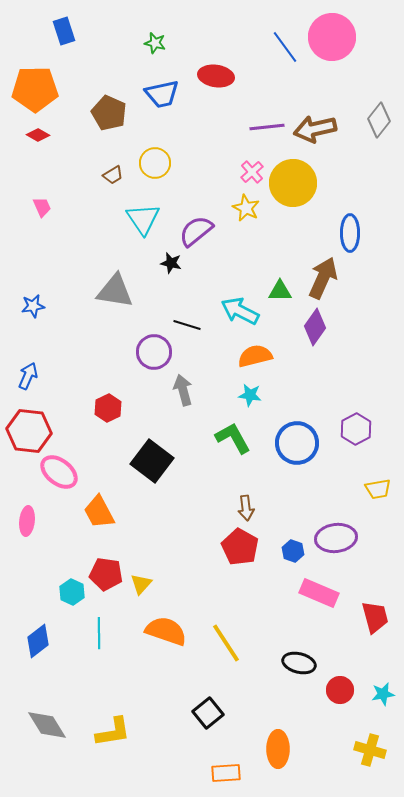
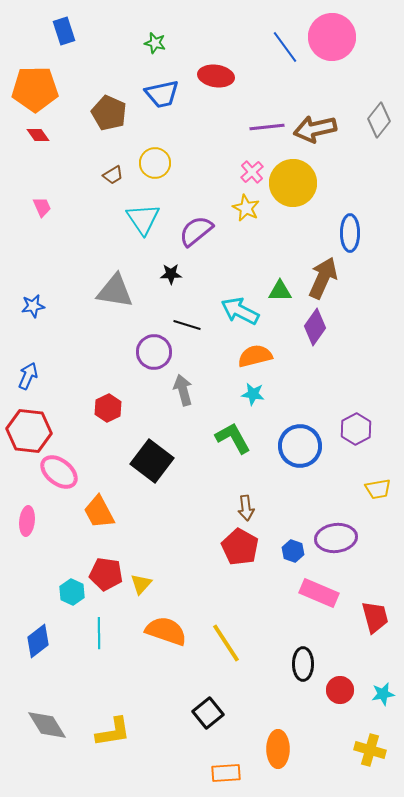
red diamond at (38, 135): rotated 25 degrees clockwise
black star at (171, 263): moved 11 px down; rotated 15 degrees counterclockwise
cyan star at (250, 395): moved 3 px right, 1 px up
blue circle at (297, 443): moved 3 px right, 3 px down
black ellipse at (299, 663): moved 4 px right, 1 px down; rotated 76 degrees clockwise
